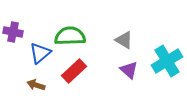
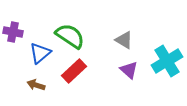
green semicircle: rotated 36 degrees clockwise
